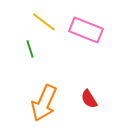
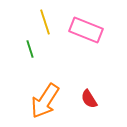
yellow line: moved 1 px right; rotated 35 degrees clockwise
orange arrow: moved 1 px right, 2 px up; rotated 9 degrees clockwise
